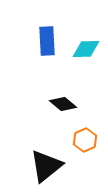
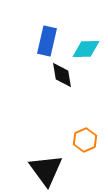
blue rectangle: rotated 16 degrees clockwise
black diamond: moved 1 px left, 29 px up; rotated 40 degrees clockwise
black triangle: moved 4 px down; rotated 27 degrees counterclockwise
